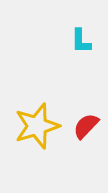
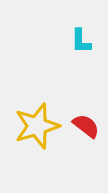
red semicircle: rotated 84 degrees clockwise
